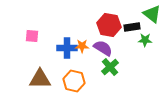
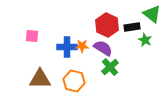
red hexagon: moved 2 px left; rotated 15 degrees clockwise
green star: rotated 24 degrees clockwise
blue cross: moved 1 px up
